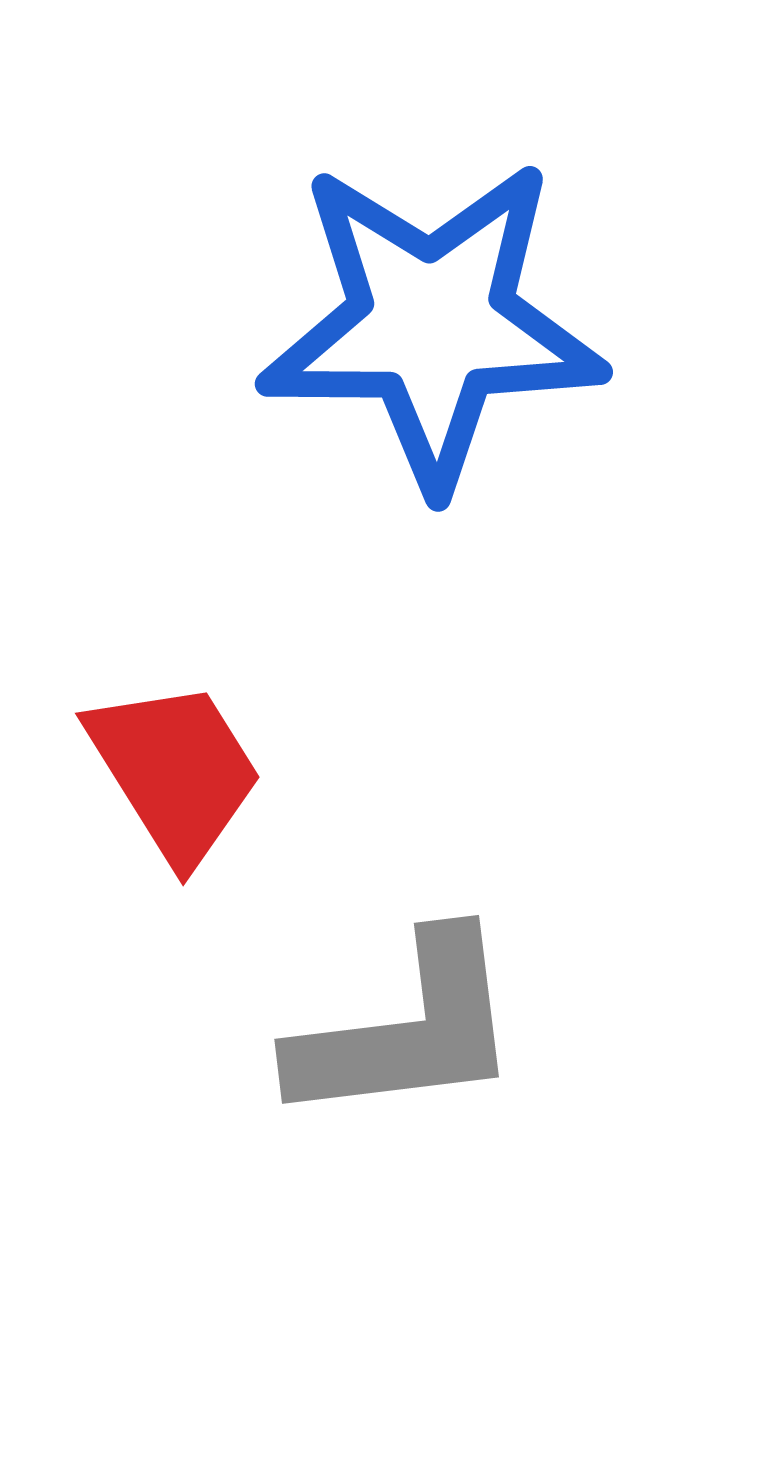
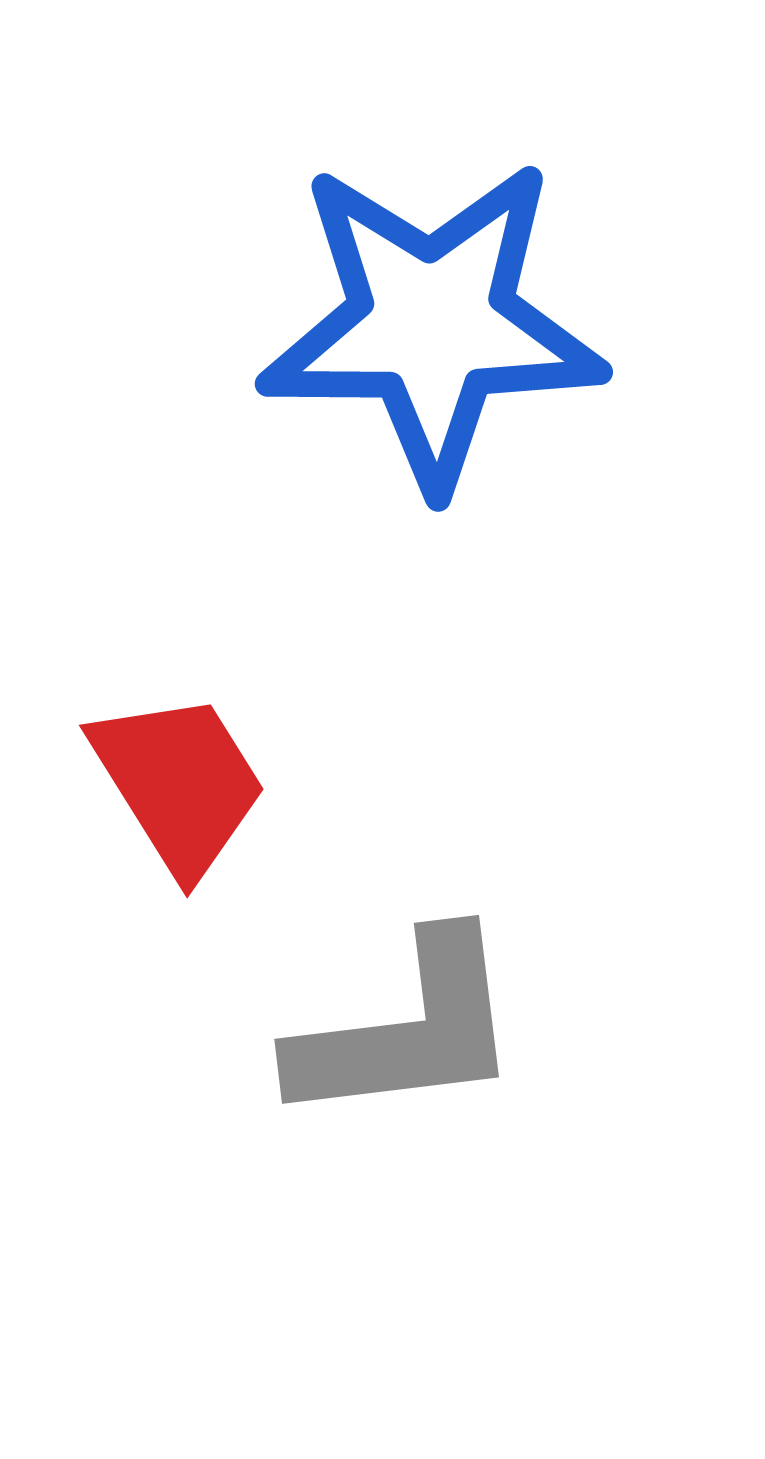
red trapezoid: moved 4 px right, 12 px down
